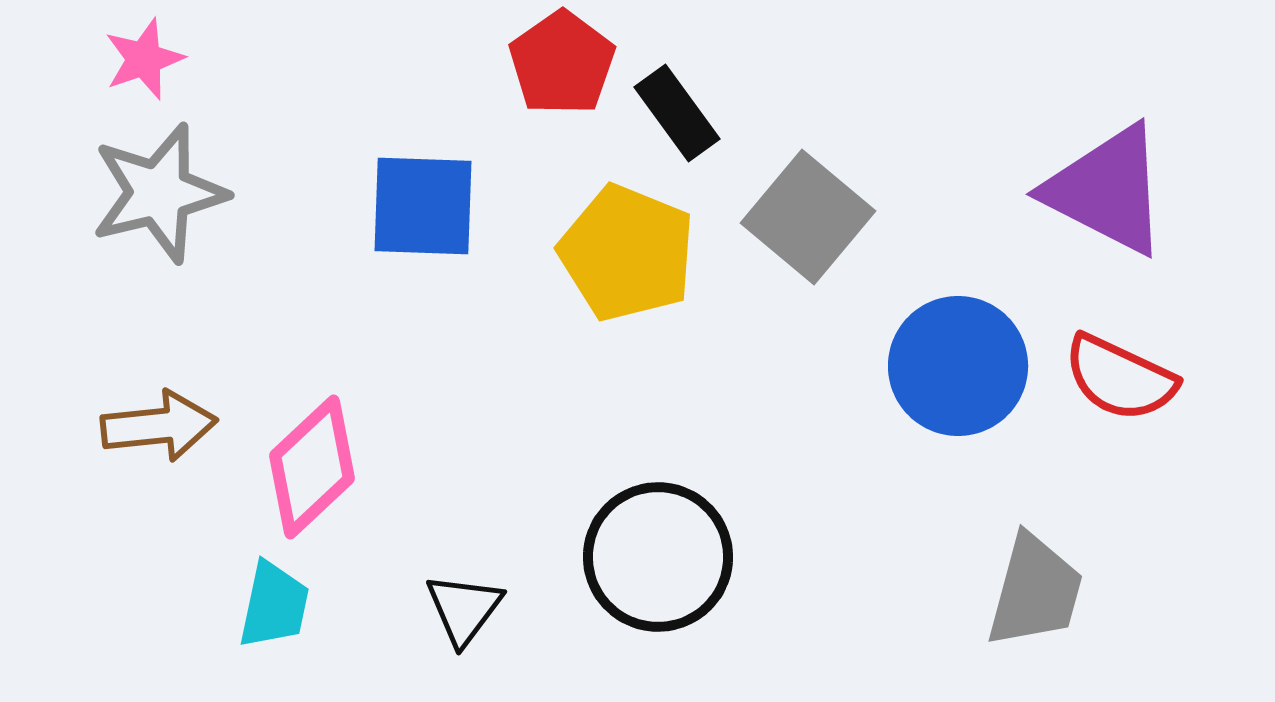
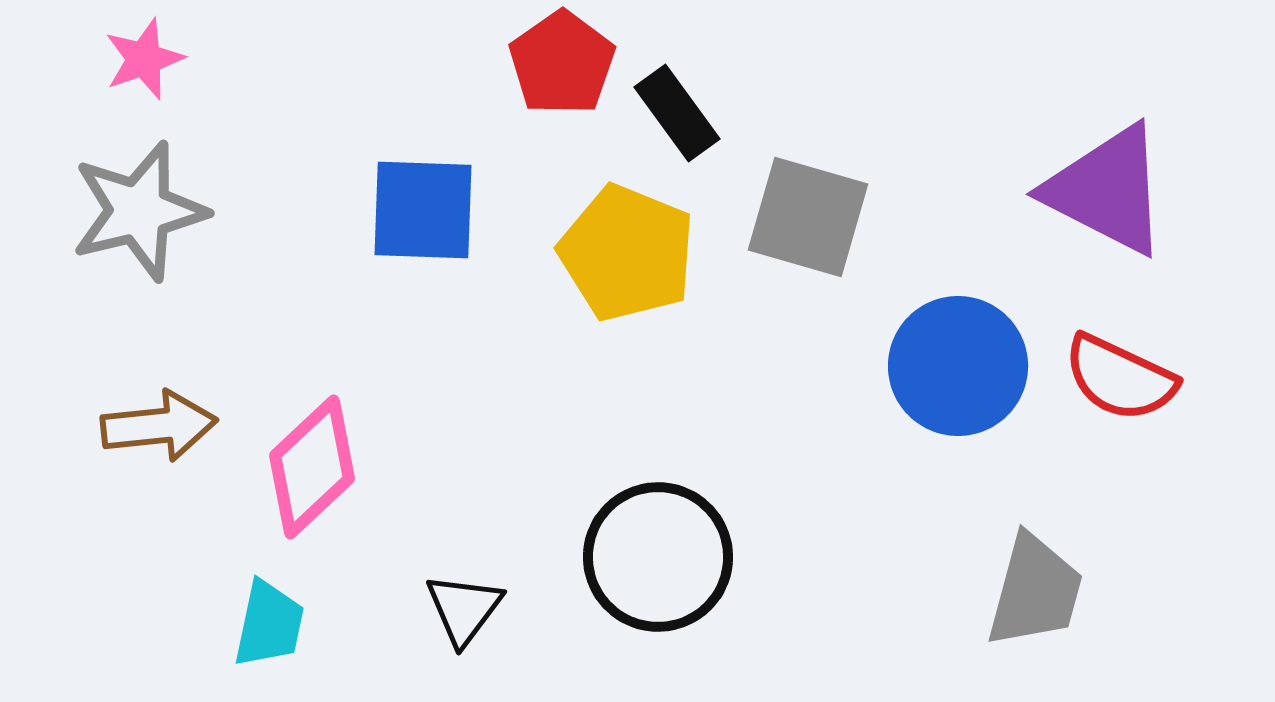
gray star: moved 20 px left, 18 px down
blue square: moved 4 px down
gray square: rotated 24 degrees counterclockwise
cyan trapezoid: moved 5 px left, 19 px down
